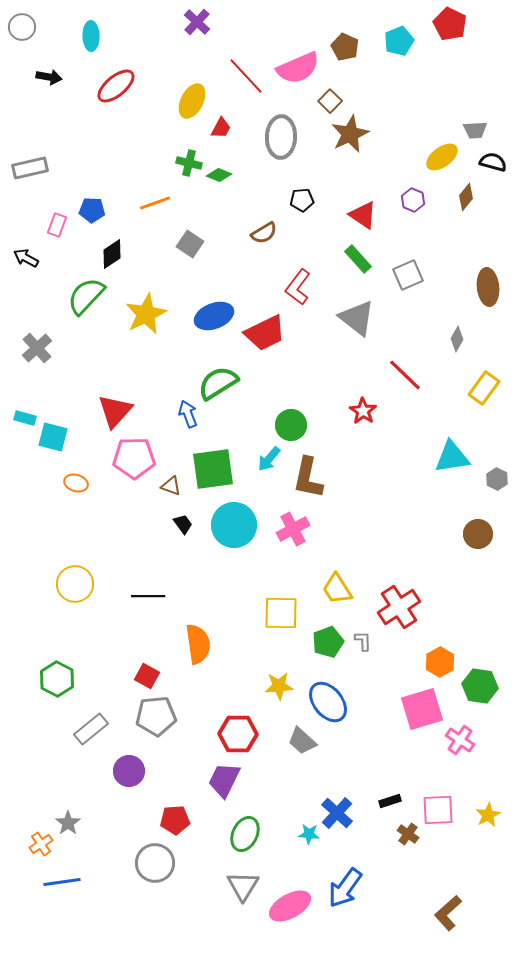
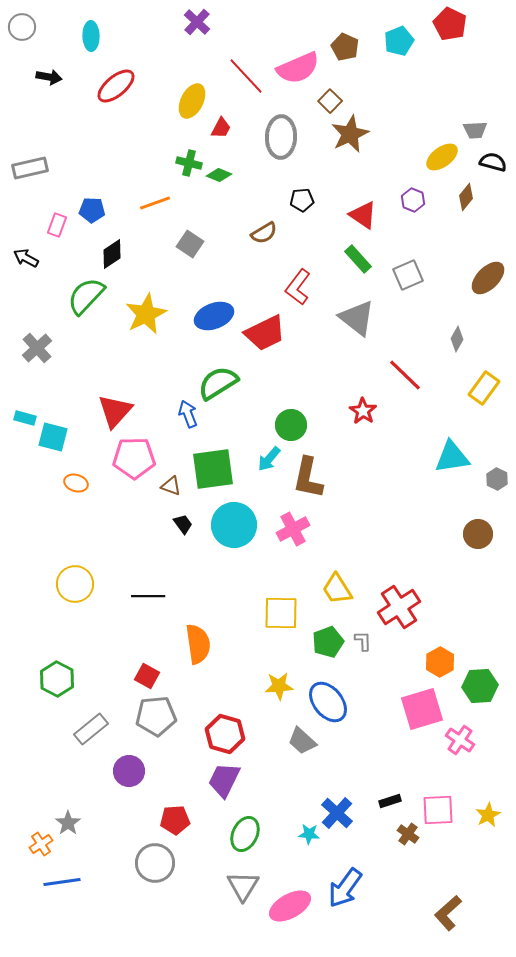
brown ellipse at (488, 287): moved 9 px up; rotated 51 degrees clockwise
green hexagon at (480, 686): rotated 12 degrees counterclockwise
red hexagon at (238, 734): moved 13 px left; rotated 15 degrees clockwise
